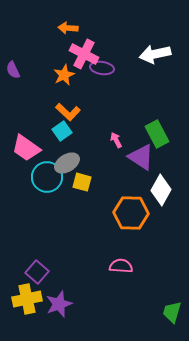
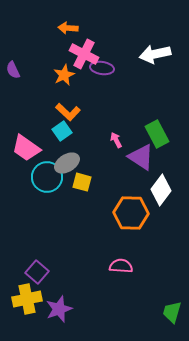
white diamond: rotated 8 degrees clockwise
purple star: moved 5 px down
